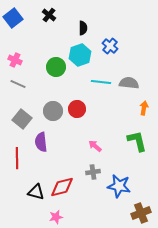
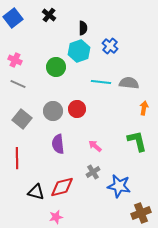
cyan hexagon: moved 1 px left, 4 px up
purple semicircle: moved 17 px right, 2 px down
gray cross: rotated 24 degrees counterclockwise
